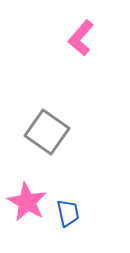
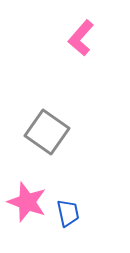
pink star: rotated 9 degrees counterclockwise
